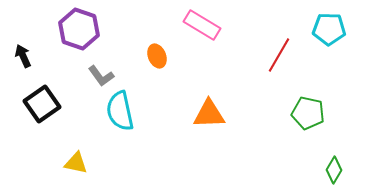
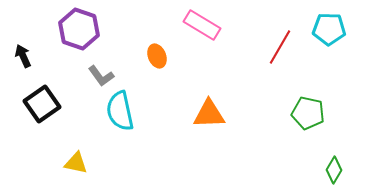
red line: moved 1 px right, 8 px up
